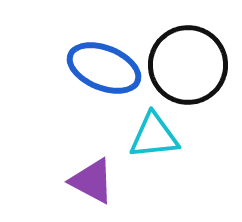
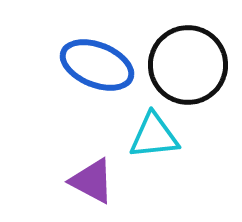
blue ellipse: moved 7 px left, 3 px up
